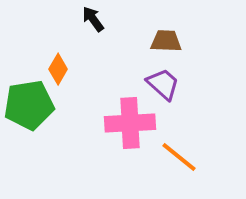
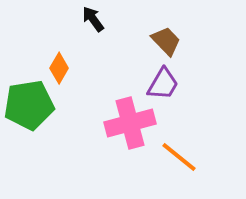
brown trapezoid: rotated 44 degrees clockwise
orange diamond: moved 1 px right, 1 px up
purple trapezoid: rotated 78 degrees clockwise
pink cross: rotated 12 degrees counterclockwise
